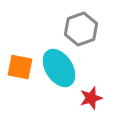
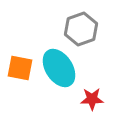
orange square: moved 1 px down
red star: moved 1 px right, 1 px down; rotated 15 degrees clockwise
